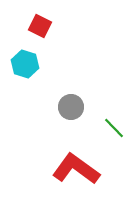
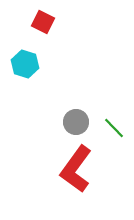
red square: moved 3 px right, 4 px up
gray circle: moved 5 px right, 15 px down
red L-shape: rotated 90 degrees counterclockwise
